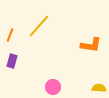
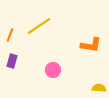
yellow line: rotated 15 degrees clockwise
pink circle: moved 17 px up
